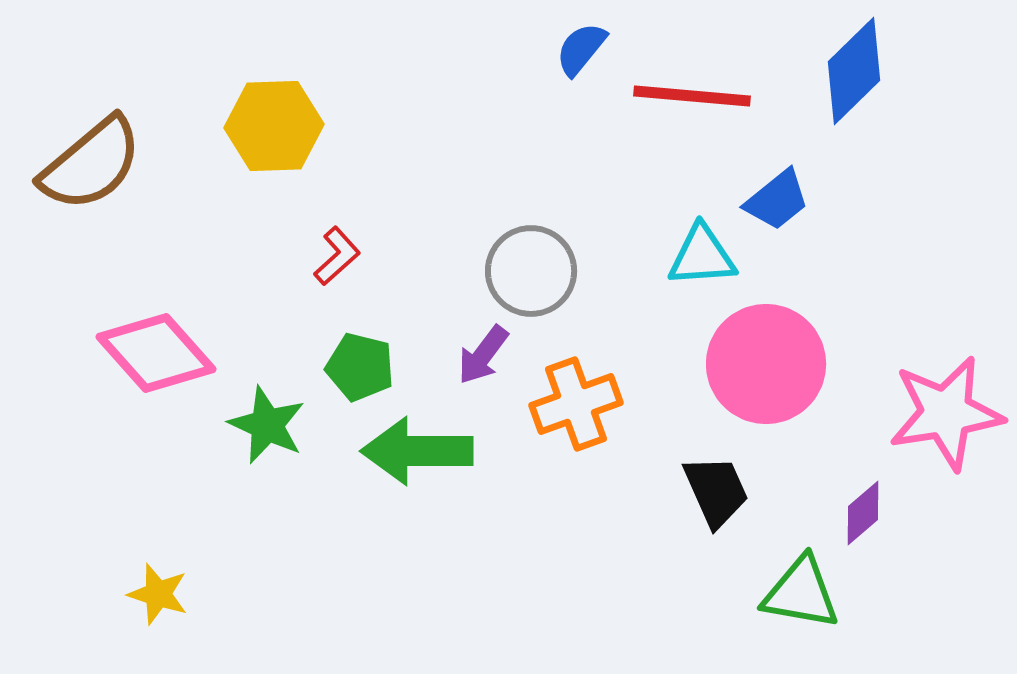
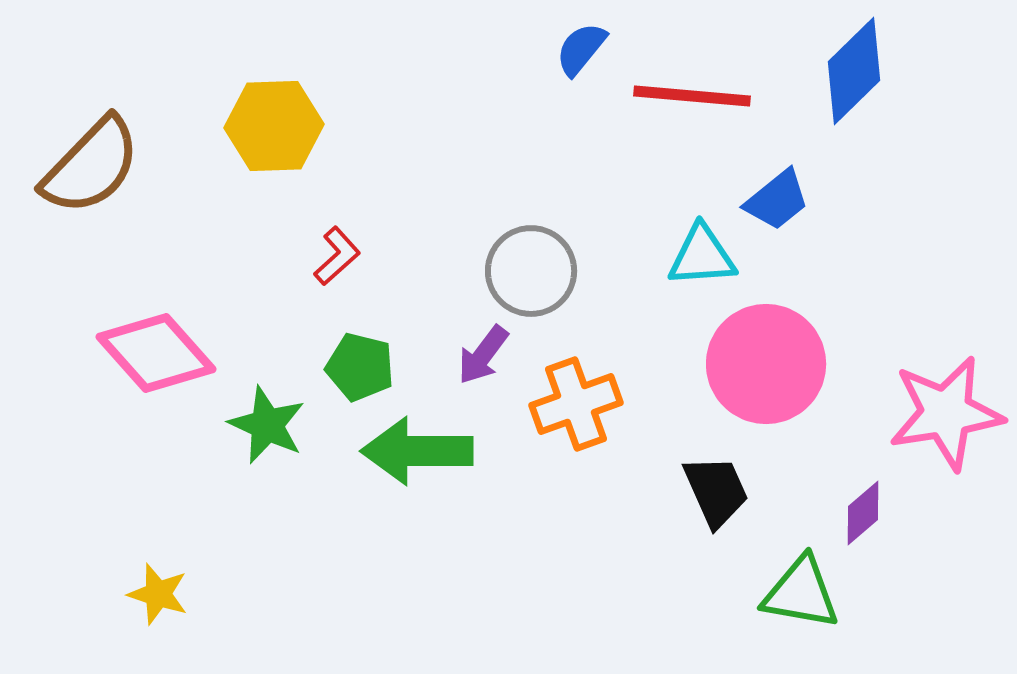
brown semicircle: moved 2 px down; rotated 6 degrees counterclockwise
